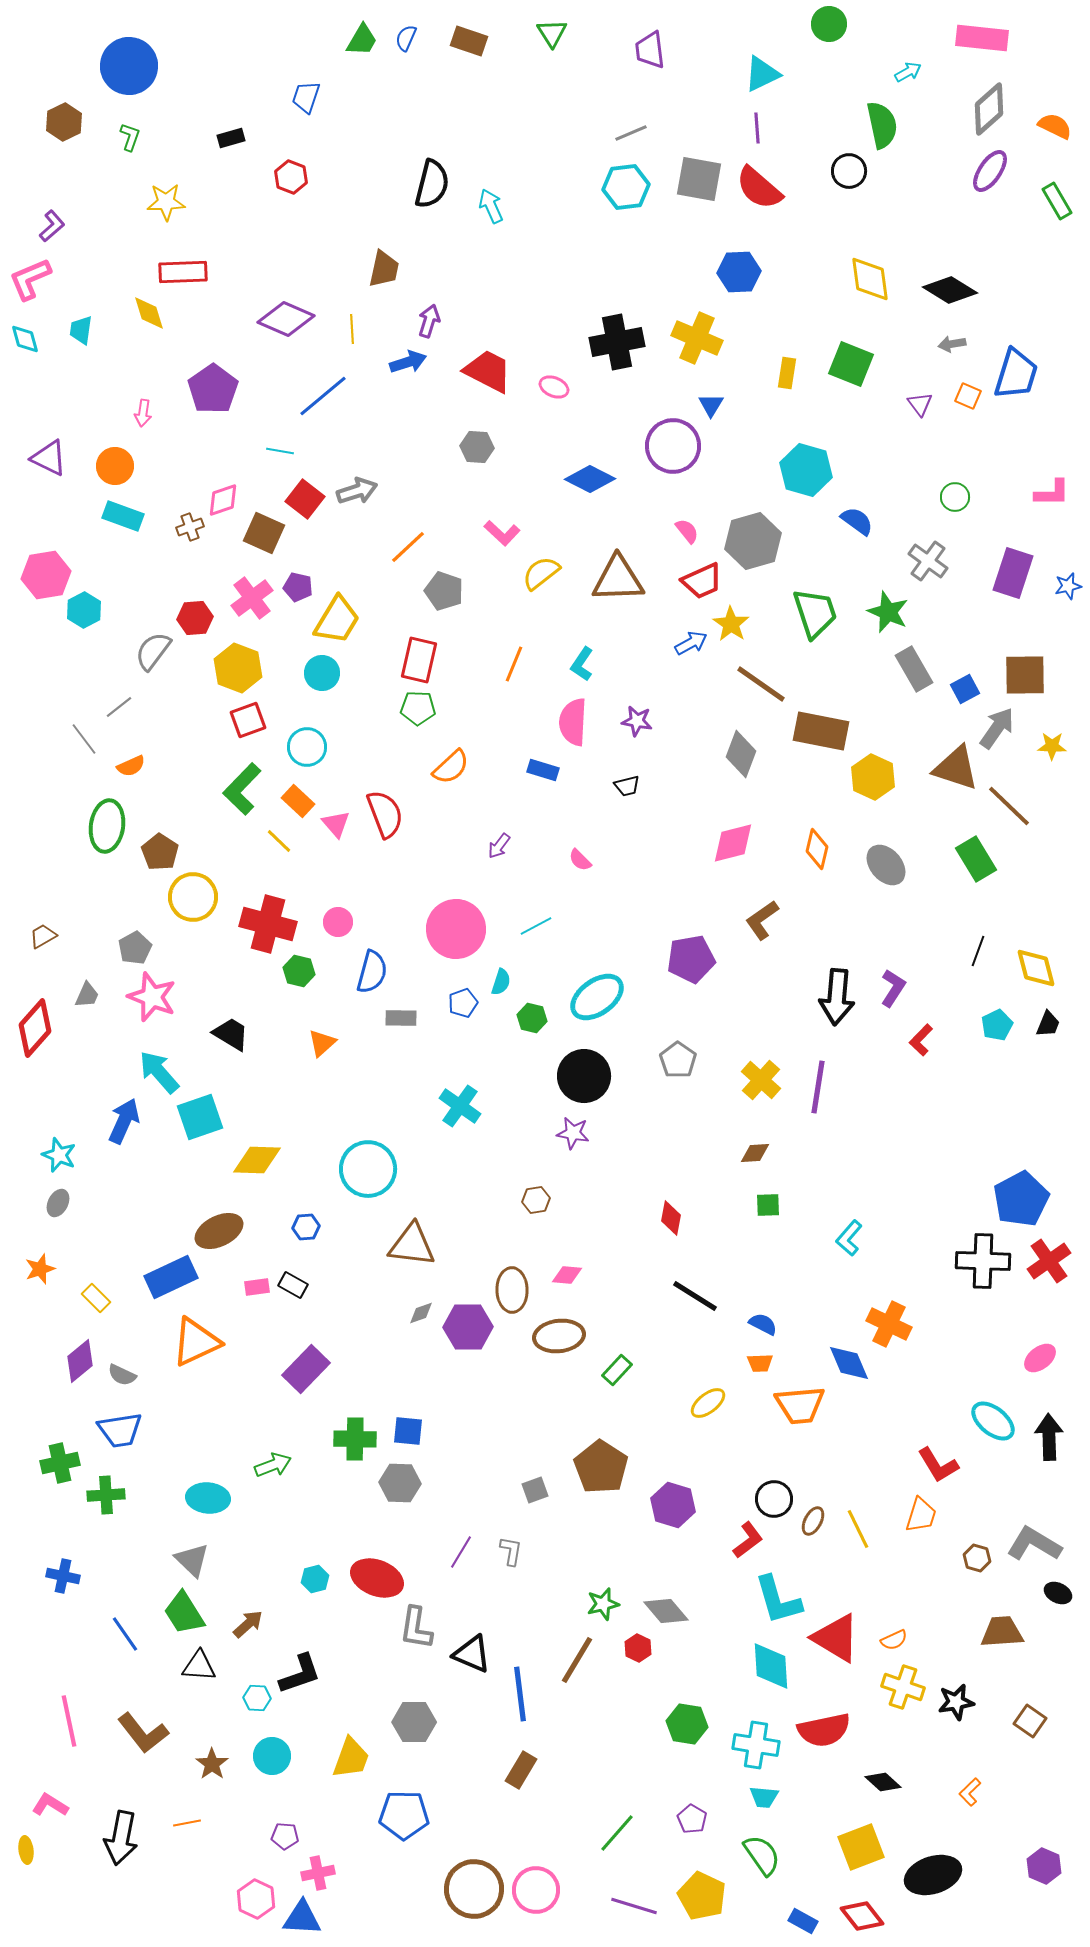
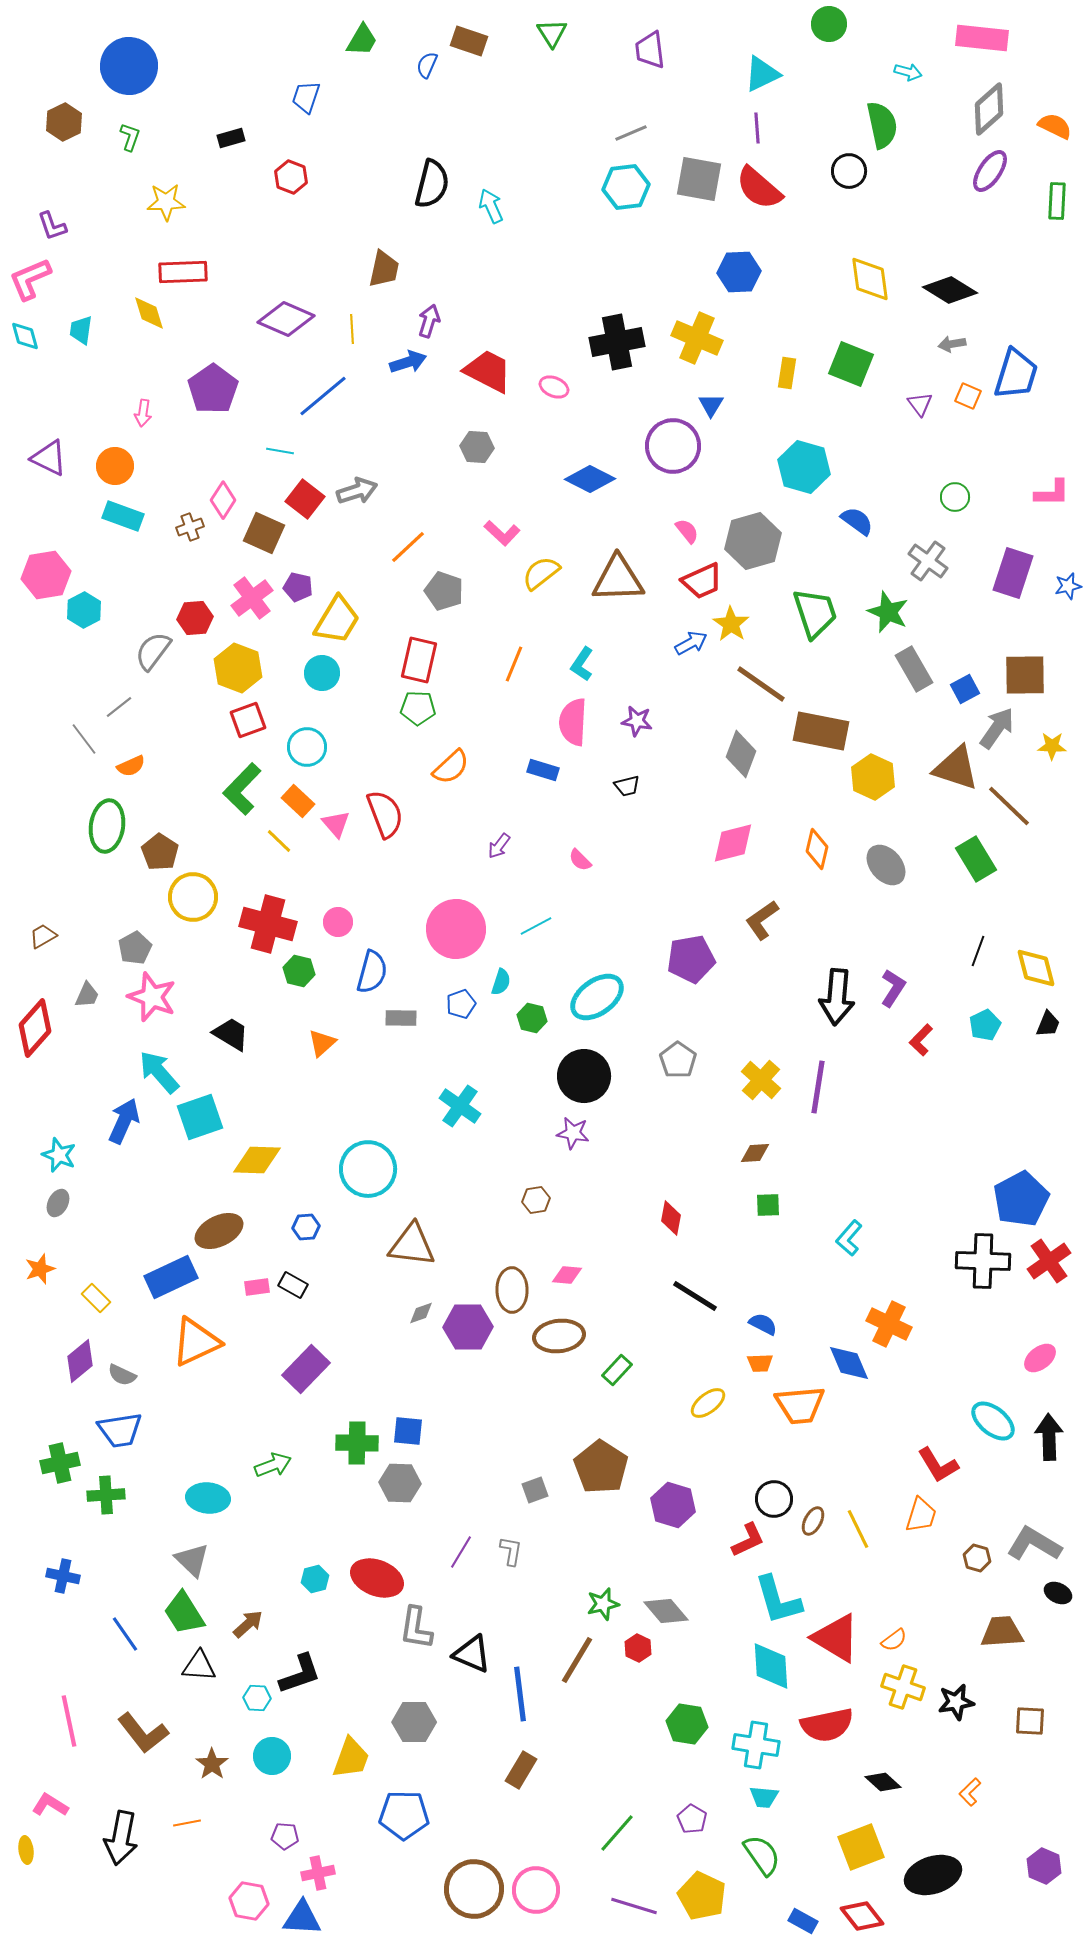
blue semicircle at (406, 38): moved 21 px right, 27 px down
cyan arrow at (908, 72): rotated 44 degrees clockwise
green rectangle at (1057, 201): rotated 33 degrees clockwise
purple L-shape at (52, 226): rotated 112 degrees clockwise
cyan diamond at (25, 339): moved 3 px up
cyan hexagon at (806, 470): moved 2 px left, 3 px up
pink diamond at (223, 500): rotated 39 degrees counterclockwise
blue pentagon at (463, 1003): moved 2 px left, 1 px down
cyan pentagon at (997, 1025): moved 12 px left
green cross at (355, 1439): moved 2 px right, 4 px down
red L-shape at (748, 1540): rotated 12 degrees clockwise
orange semicircle at (894, 1640): rotated 12 degrees counterclockwise
brown square at (1030, 1721): rotated 32 degrees counterclockwise
red semicircle at (824, 1730): moved 3 px right, 5 px up
pink hexagon at (256, 1899): moved 7 px left, 2 px down; rotated 15 degrees counterclockwise
